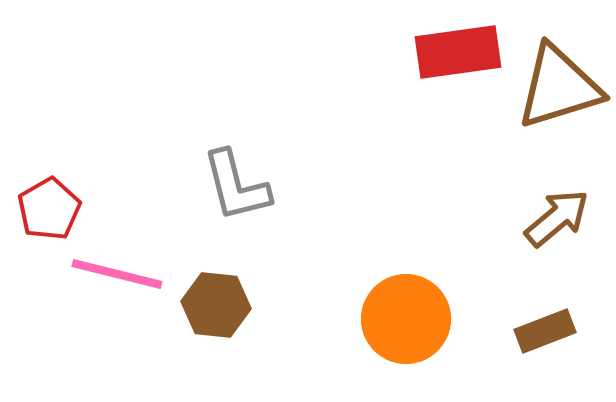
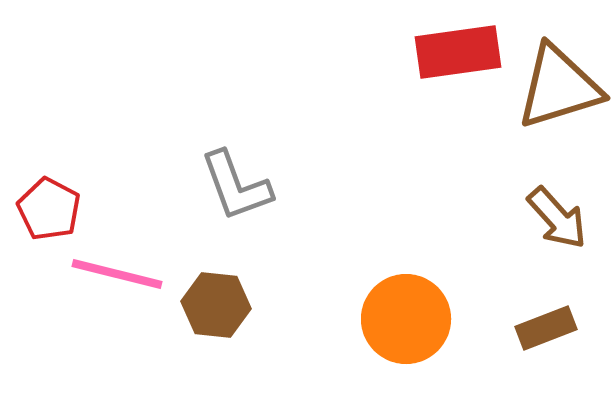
gray L-shape: rotated 6 degrees counterclockwise
red pentagon: rotated 14 degrees counterclockwise
brown arrow: rotated 88 degrees clockwise
brown rectangle: moved 1 px right, 3 px up
